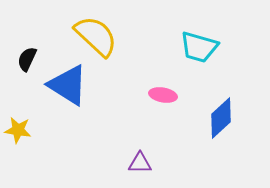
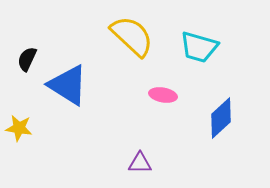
yellow semicircle: moved 36 px right
yellow star: moved 1 px right, 2 px up
